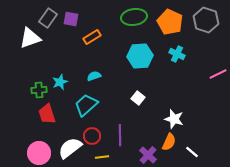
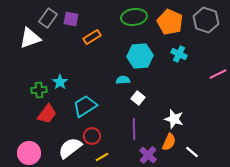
cyan cross: moved 2 px right
cyan semicircle: moved 29 px right, 4 px down; rotated 16 degrees clockwise
cyan star: rotated 14 degrees counterclockwise
cyan trapezoid: moved 1 px left, 1 px down; rotated 10 degrees clockwise
red trapezoid: rotated 125 degrees counterclockwise
purple line: moved 14 px right, 6 px up
pink circle: moved 10 px left
yellow line: rotated 24 degrees counterclockwise
